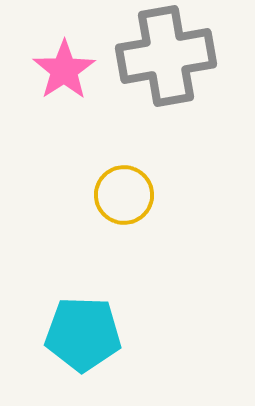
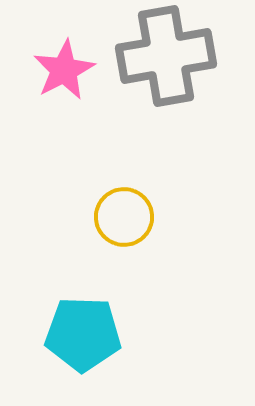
pink star: rotated 6 degrees clockwise
yellow circle: moved 22 px down
